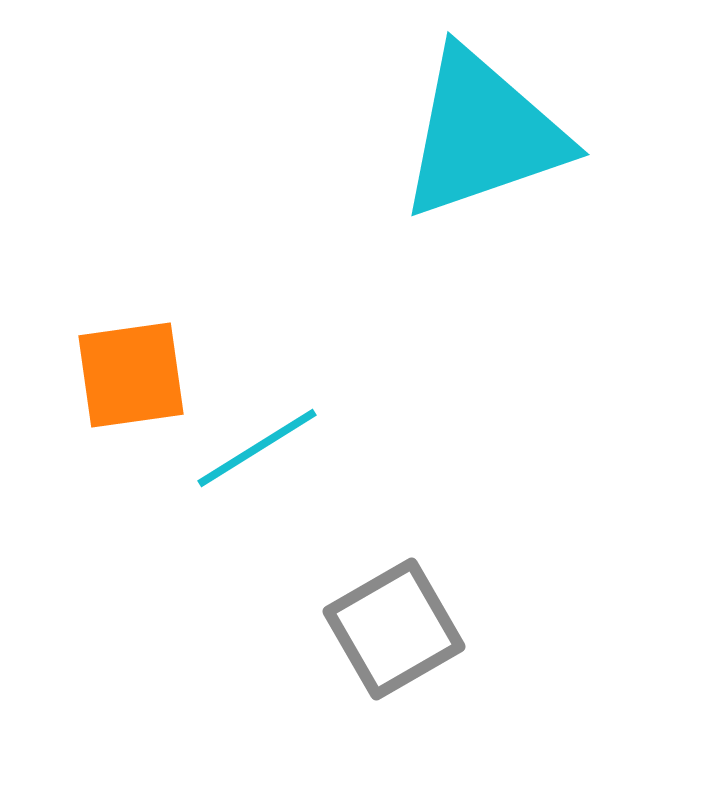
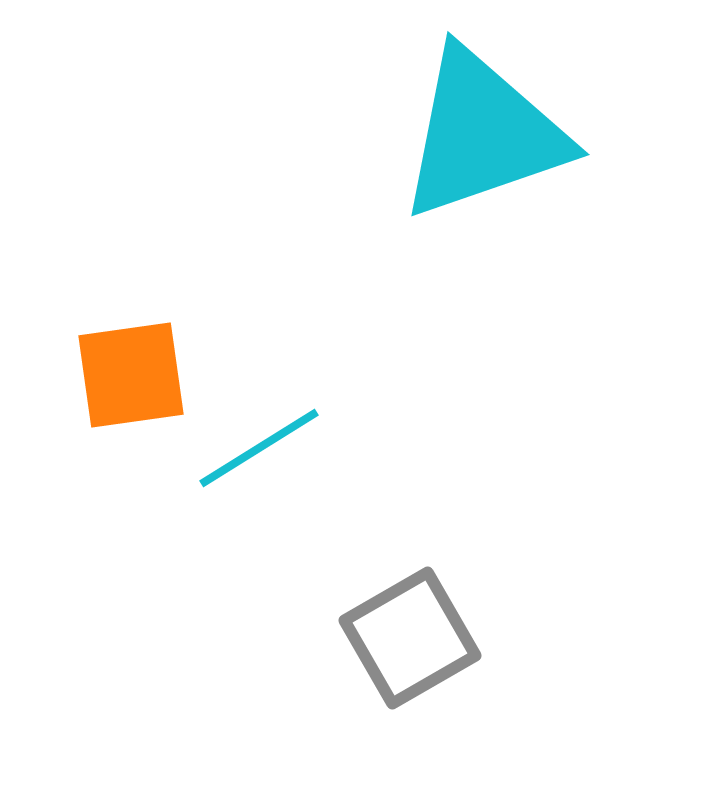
cyan line: moved 2 px right
gray square: moved 16 px right, 9 px down
